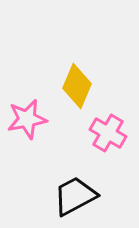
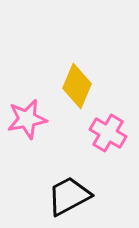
black trapezoid: moved 6 px left
